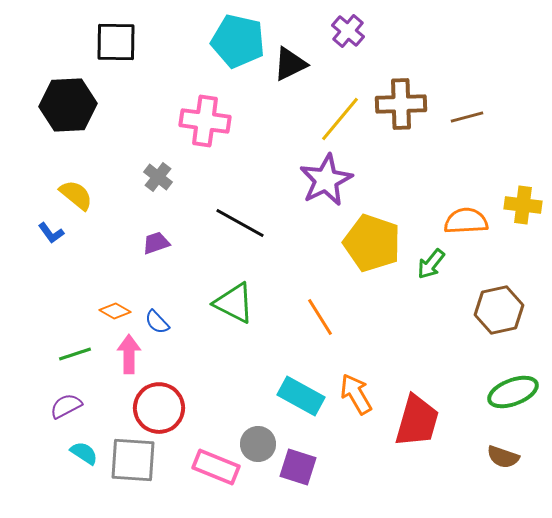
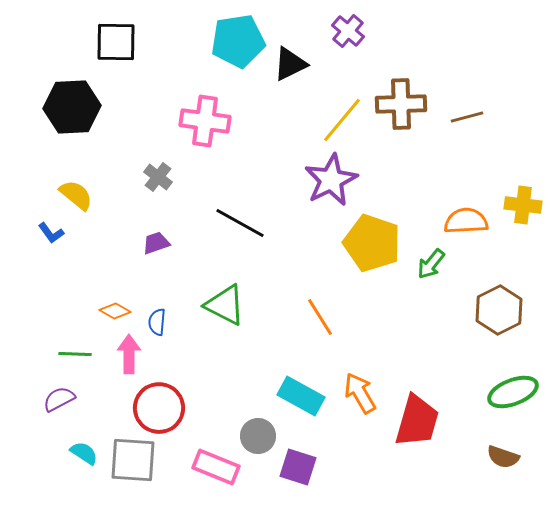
cyan pentagon: rotated 22 degrees counterclockwise
black hexagon: moved 4 px right, 2 px down
yellow line: moved 2 px right, 1 px down
purple star: moved 5 px right
green triangle: moved 9 px left, 2 px down
brown hexagon: rotated 15 degrees counterclockwise
blue semicircle: rotated 48 degrees clockwise
green line: rotated 20 degrees clockwise
orange arrow: moved 4 px right, 1 px up
purple semicircle: moved 7 px left, 7 px up
gray circle: moved 8 px up
